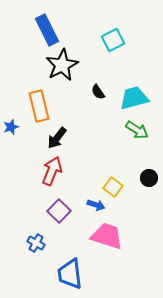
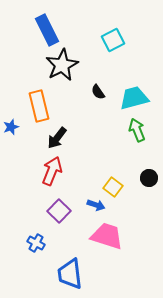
green arrow: rotated 145 degrees counterclockwise
